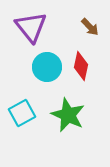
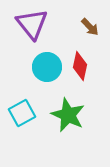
purple triangle: moved 1 px right, 3 px up
red diamond: moved 1 px left
